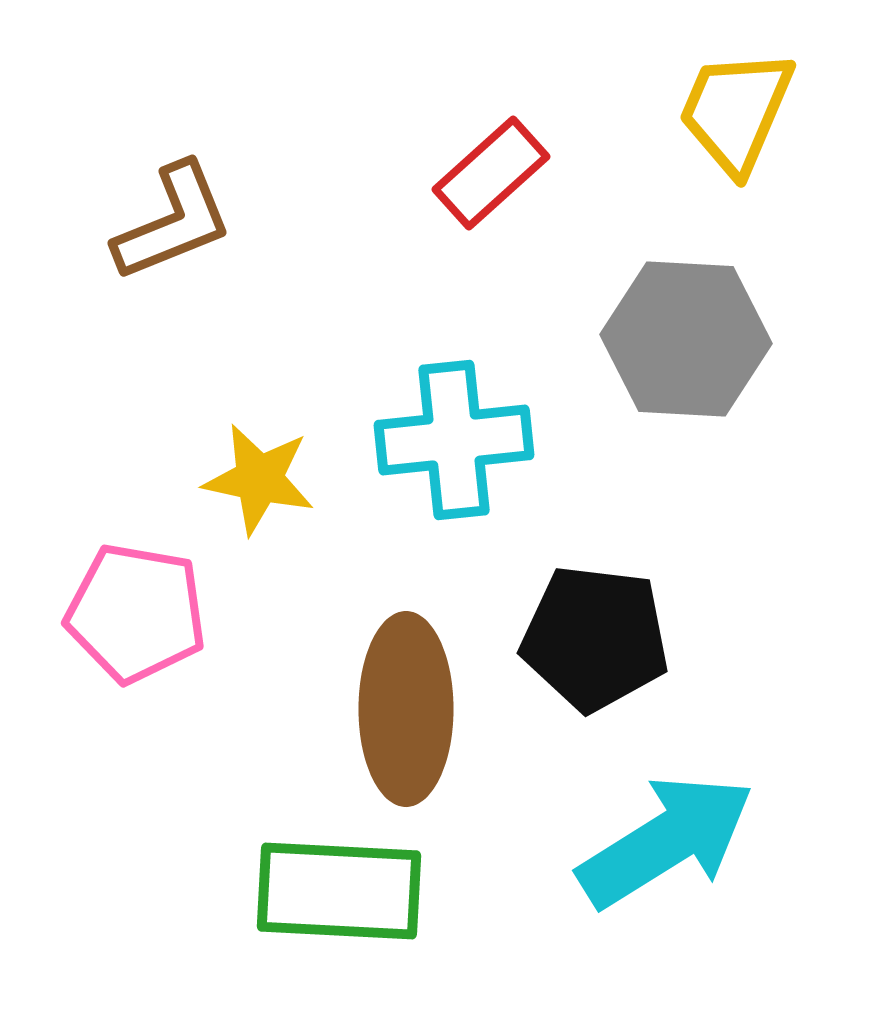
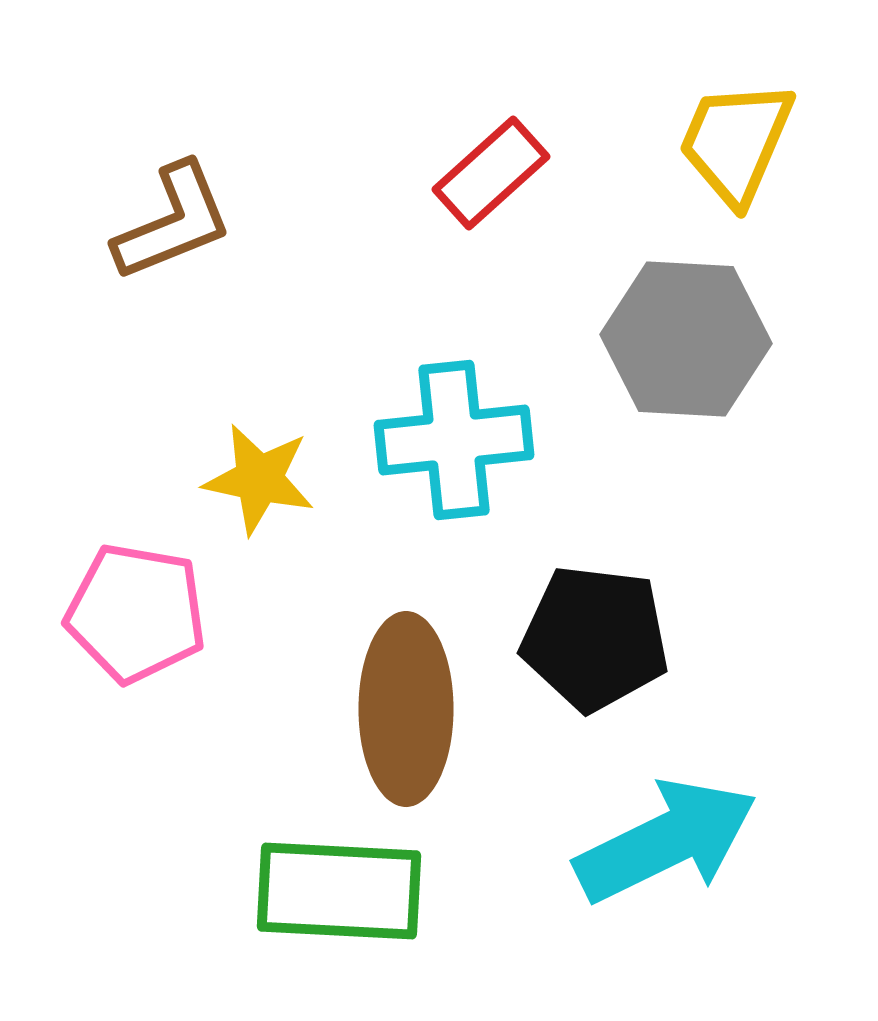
yellow trapezoid: moved 31 px down
cyan arrow: rotated 6 degrees clockwise
